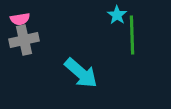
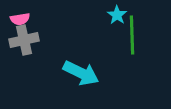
cyan arrow: rotated 15 degrees counterclockwise
